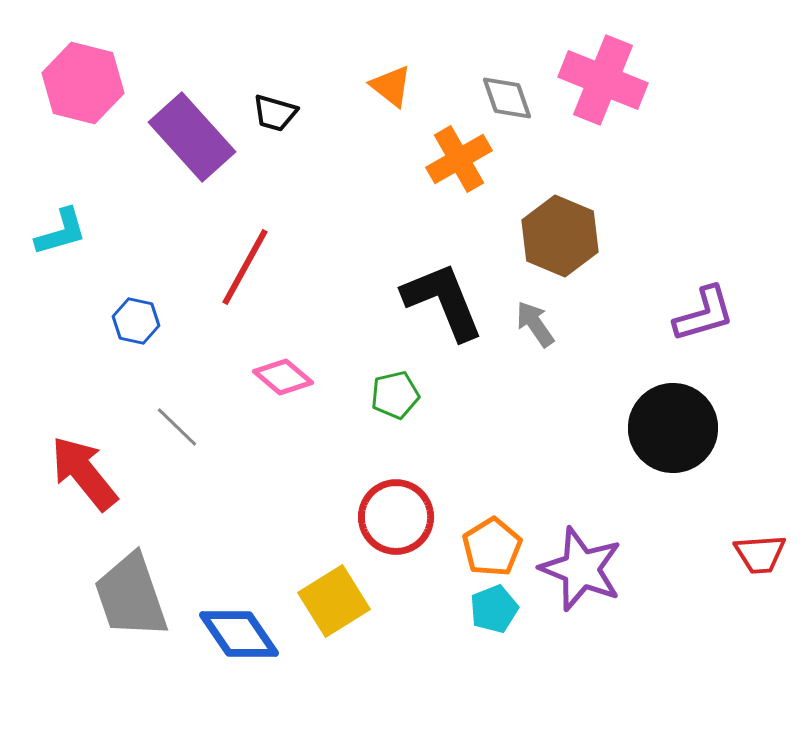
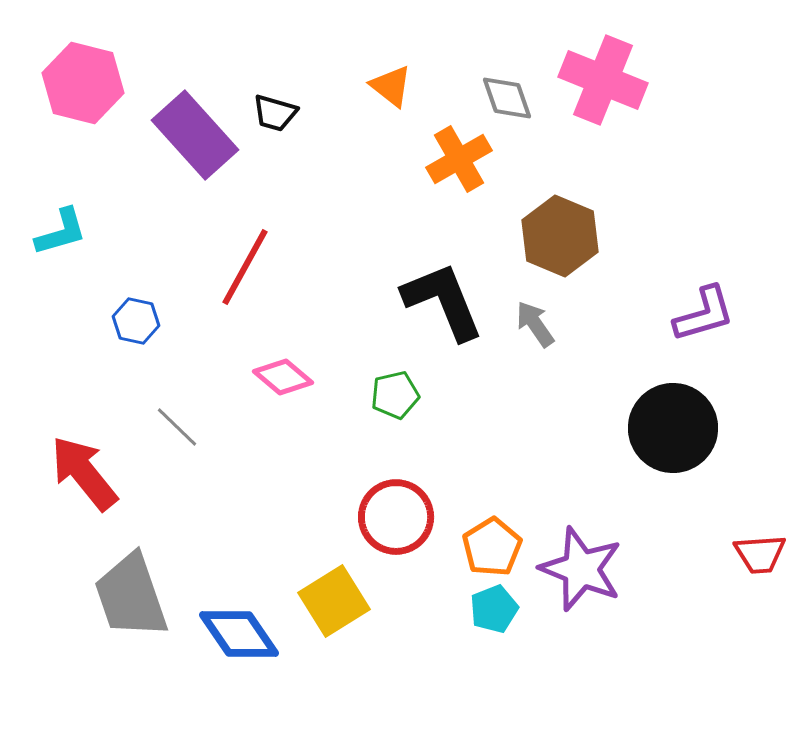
purple rectangle: moved 3 px right, 2 px up
